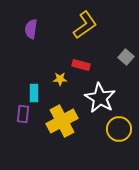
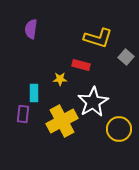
yellow L-shape: moved 13 px right, 13 px down; rotated 52 degrees clockwise
white star: moved 7 px left, 4 px down; rotated 12 degrees clockwise
